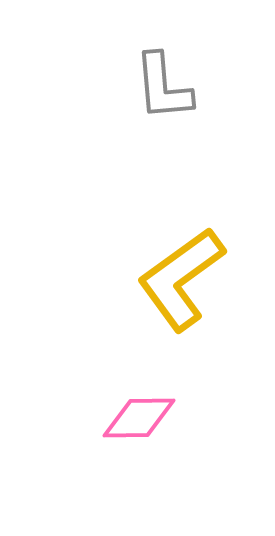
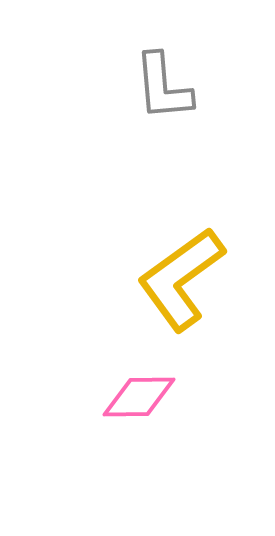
pink diamond: moved 21 px up
